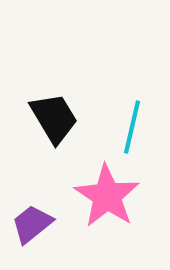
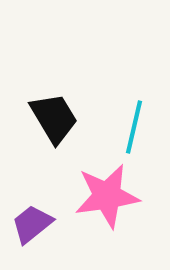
cyan line: moved 2 px right
pink star: rotated 30 degrees clockwise
